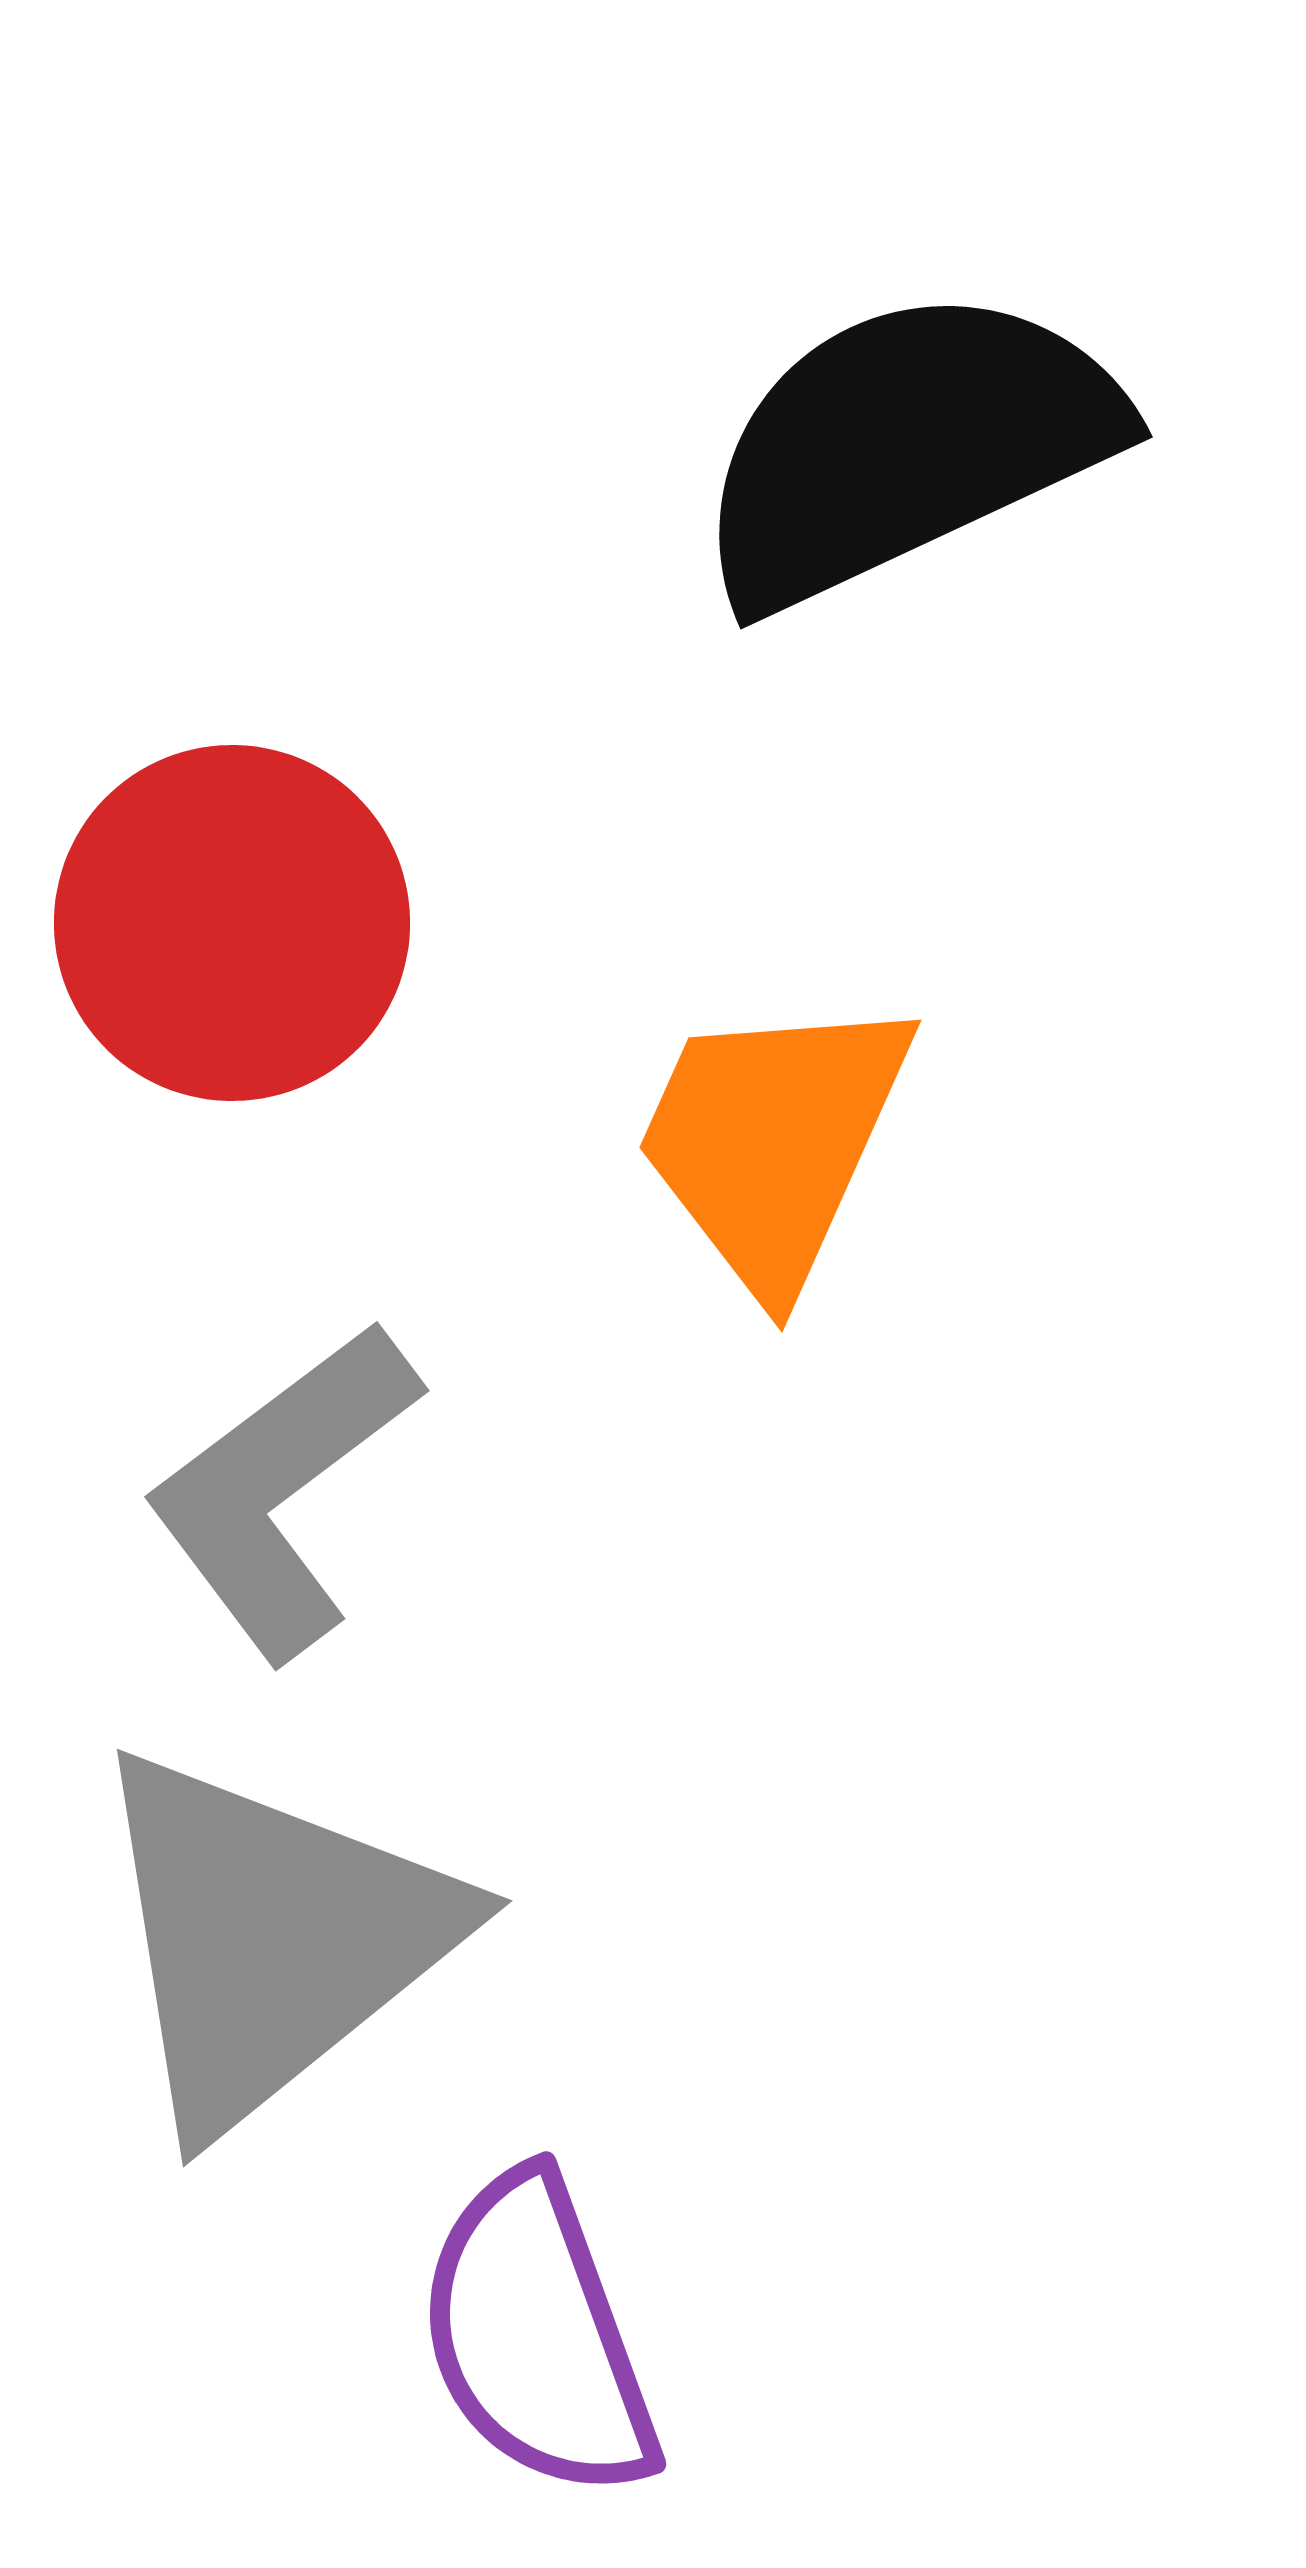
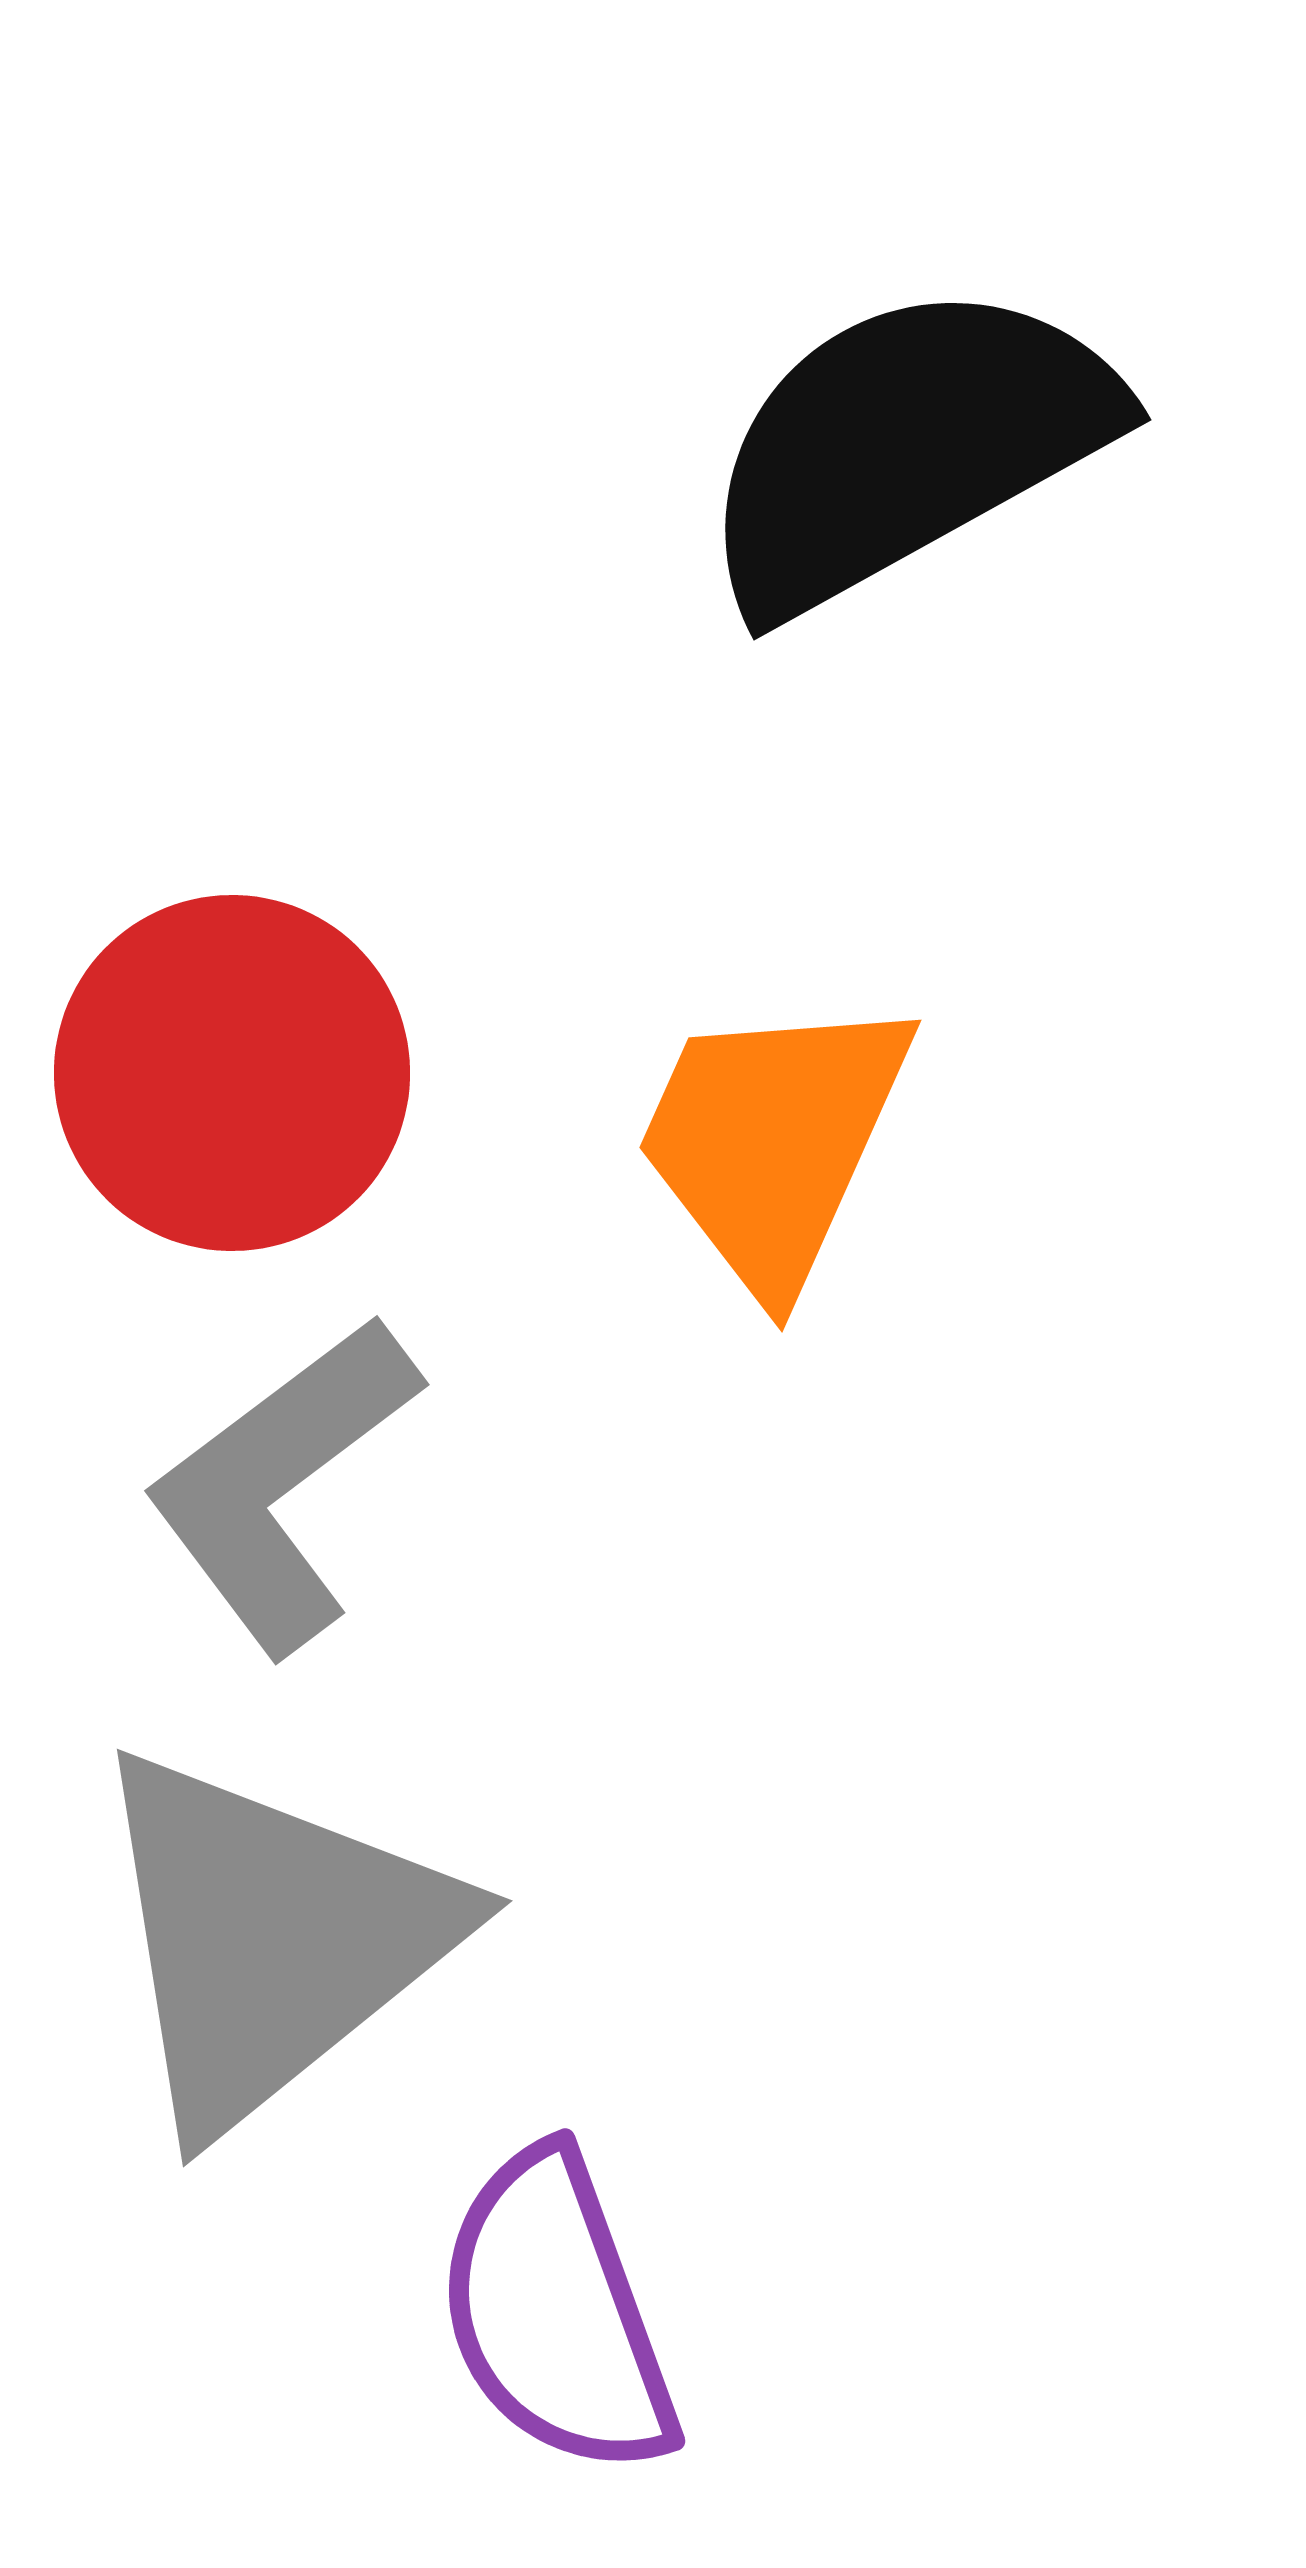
black semicircle: rotated 4 degrees counterclockwise
red circle: moved 150 px down
gray L-shape: moved 6 px up
purple semicircle: moved 19 px right, 23 px up
